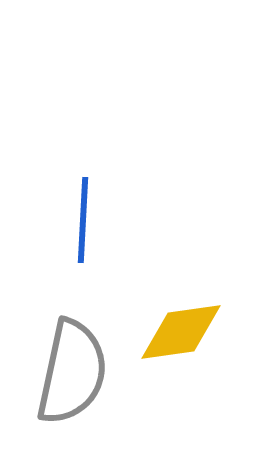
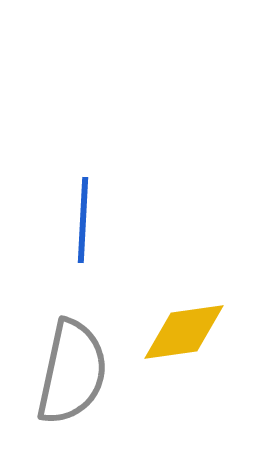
yellow diamond: moved 3 px right
